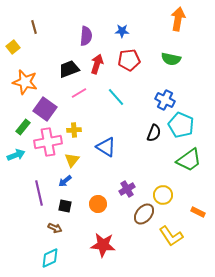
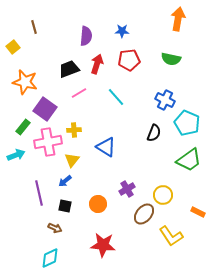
cyan pentagon: moved 6 px right, 2 px up
